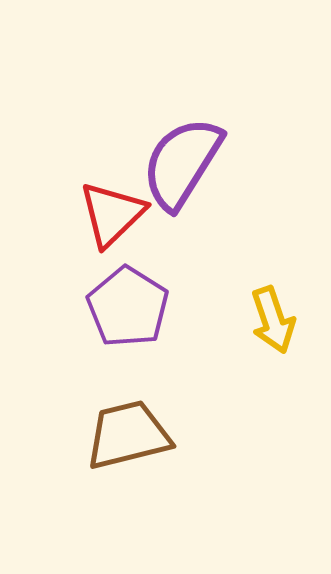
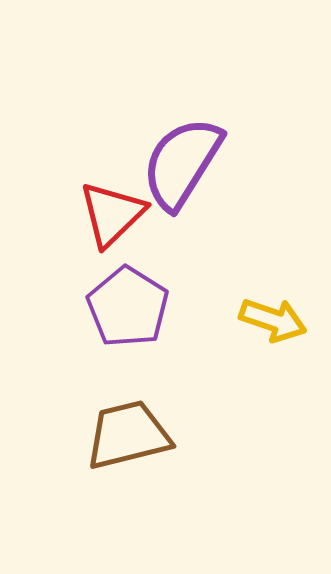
yellow arrow: rotated 52 degrees counterclockwise
